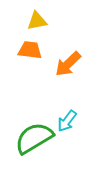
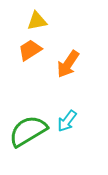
orange trapezoid: rotated 40 degrees counterclockwise
orange arrow: rotated 12 degrees counterclockwise
green semicircle: moved 6 px left, 7 px up
